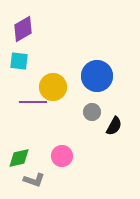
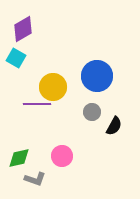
cyan square: moved 3 px left, 3 px up; rotated 24 degrees clockwise
purple line: moved 4 px right, 2 px down
gray L-shape: moved 1 px right, 1 px up
